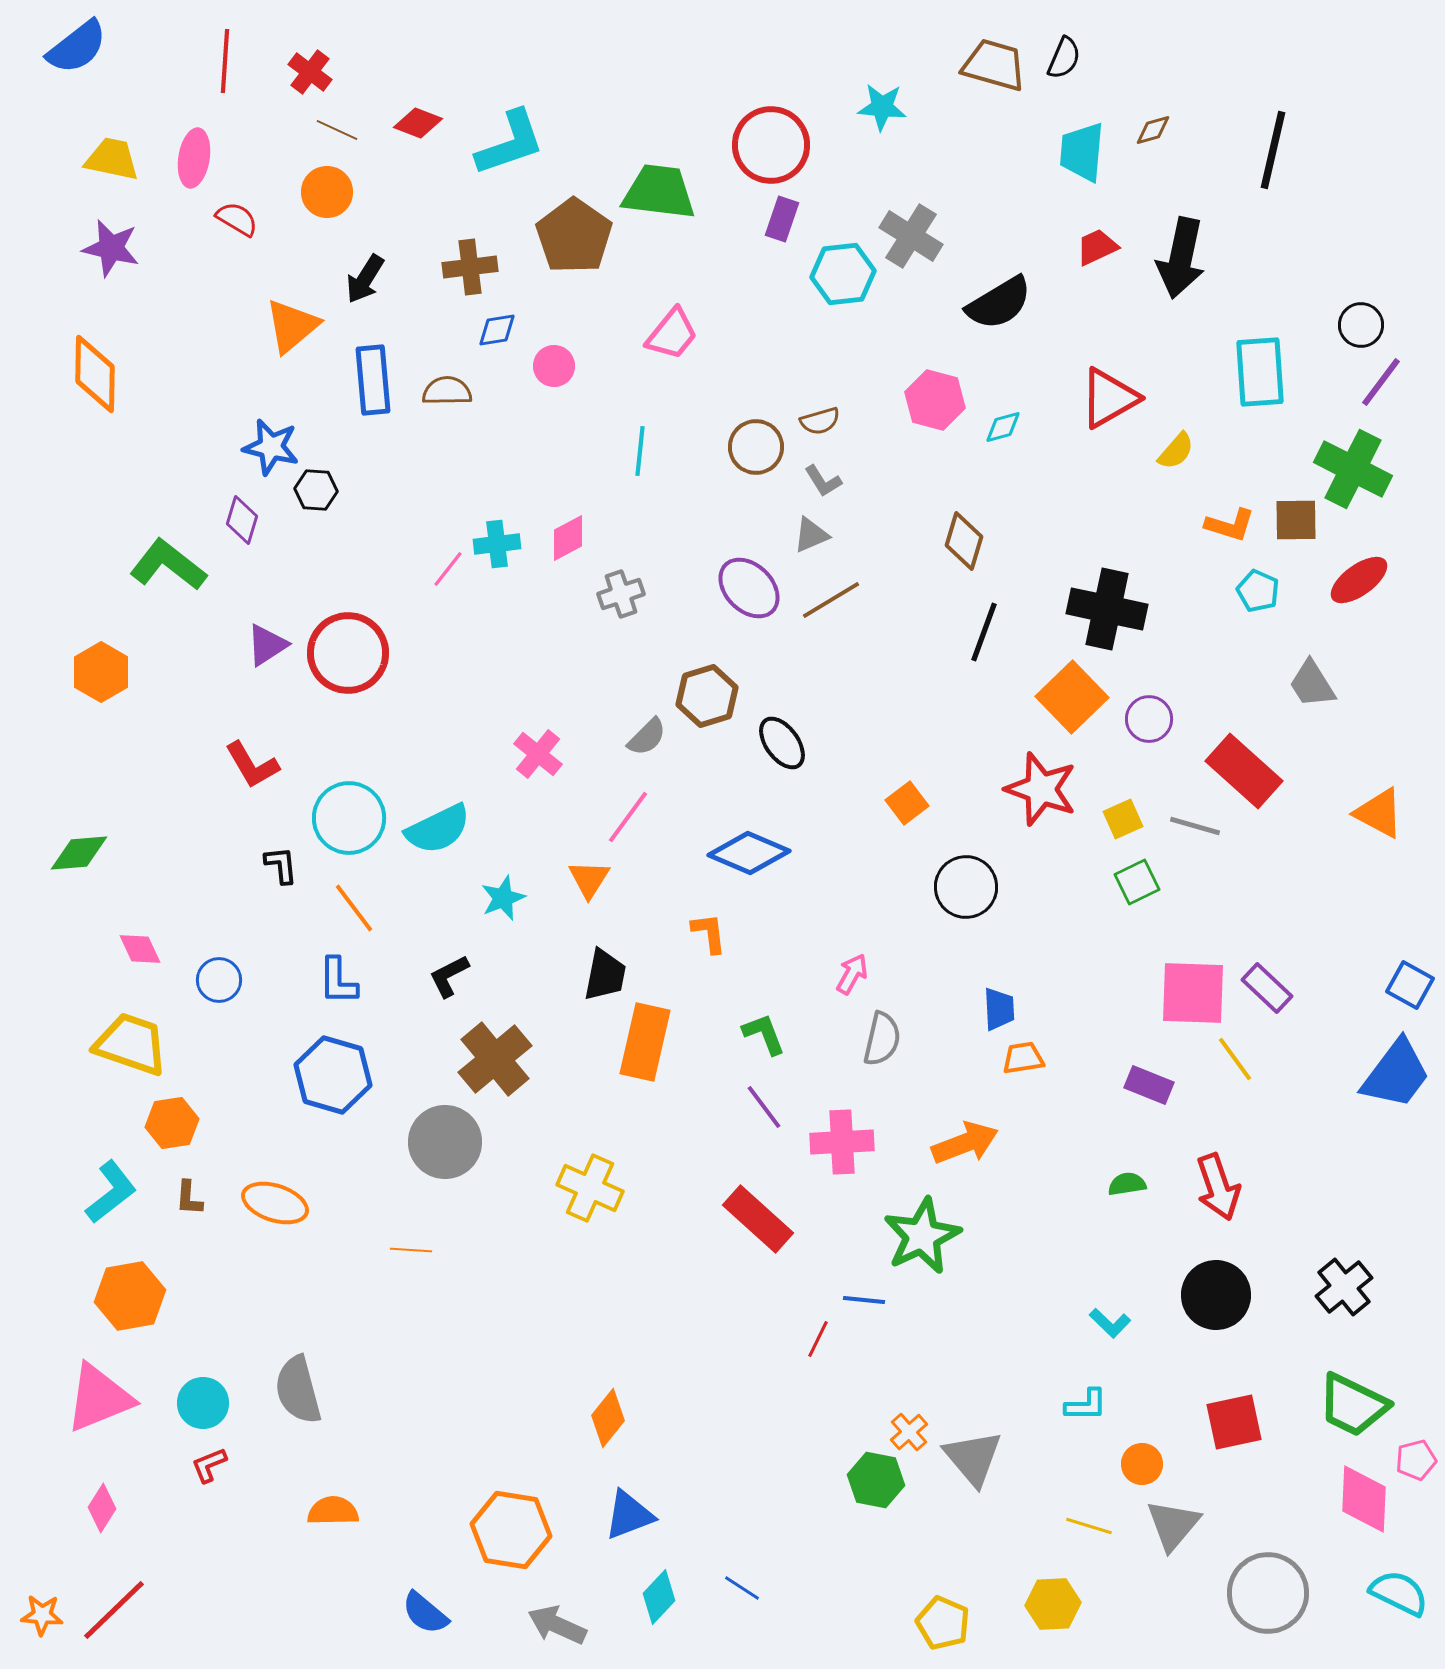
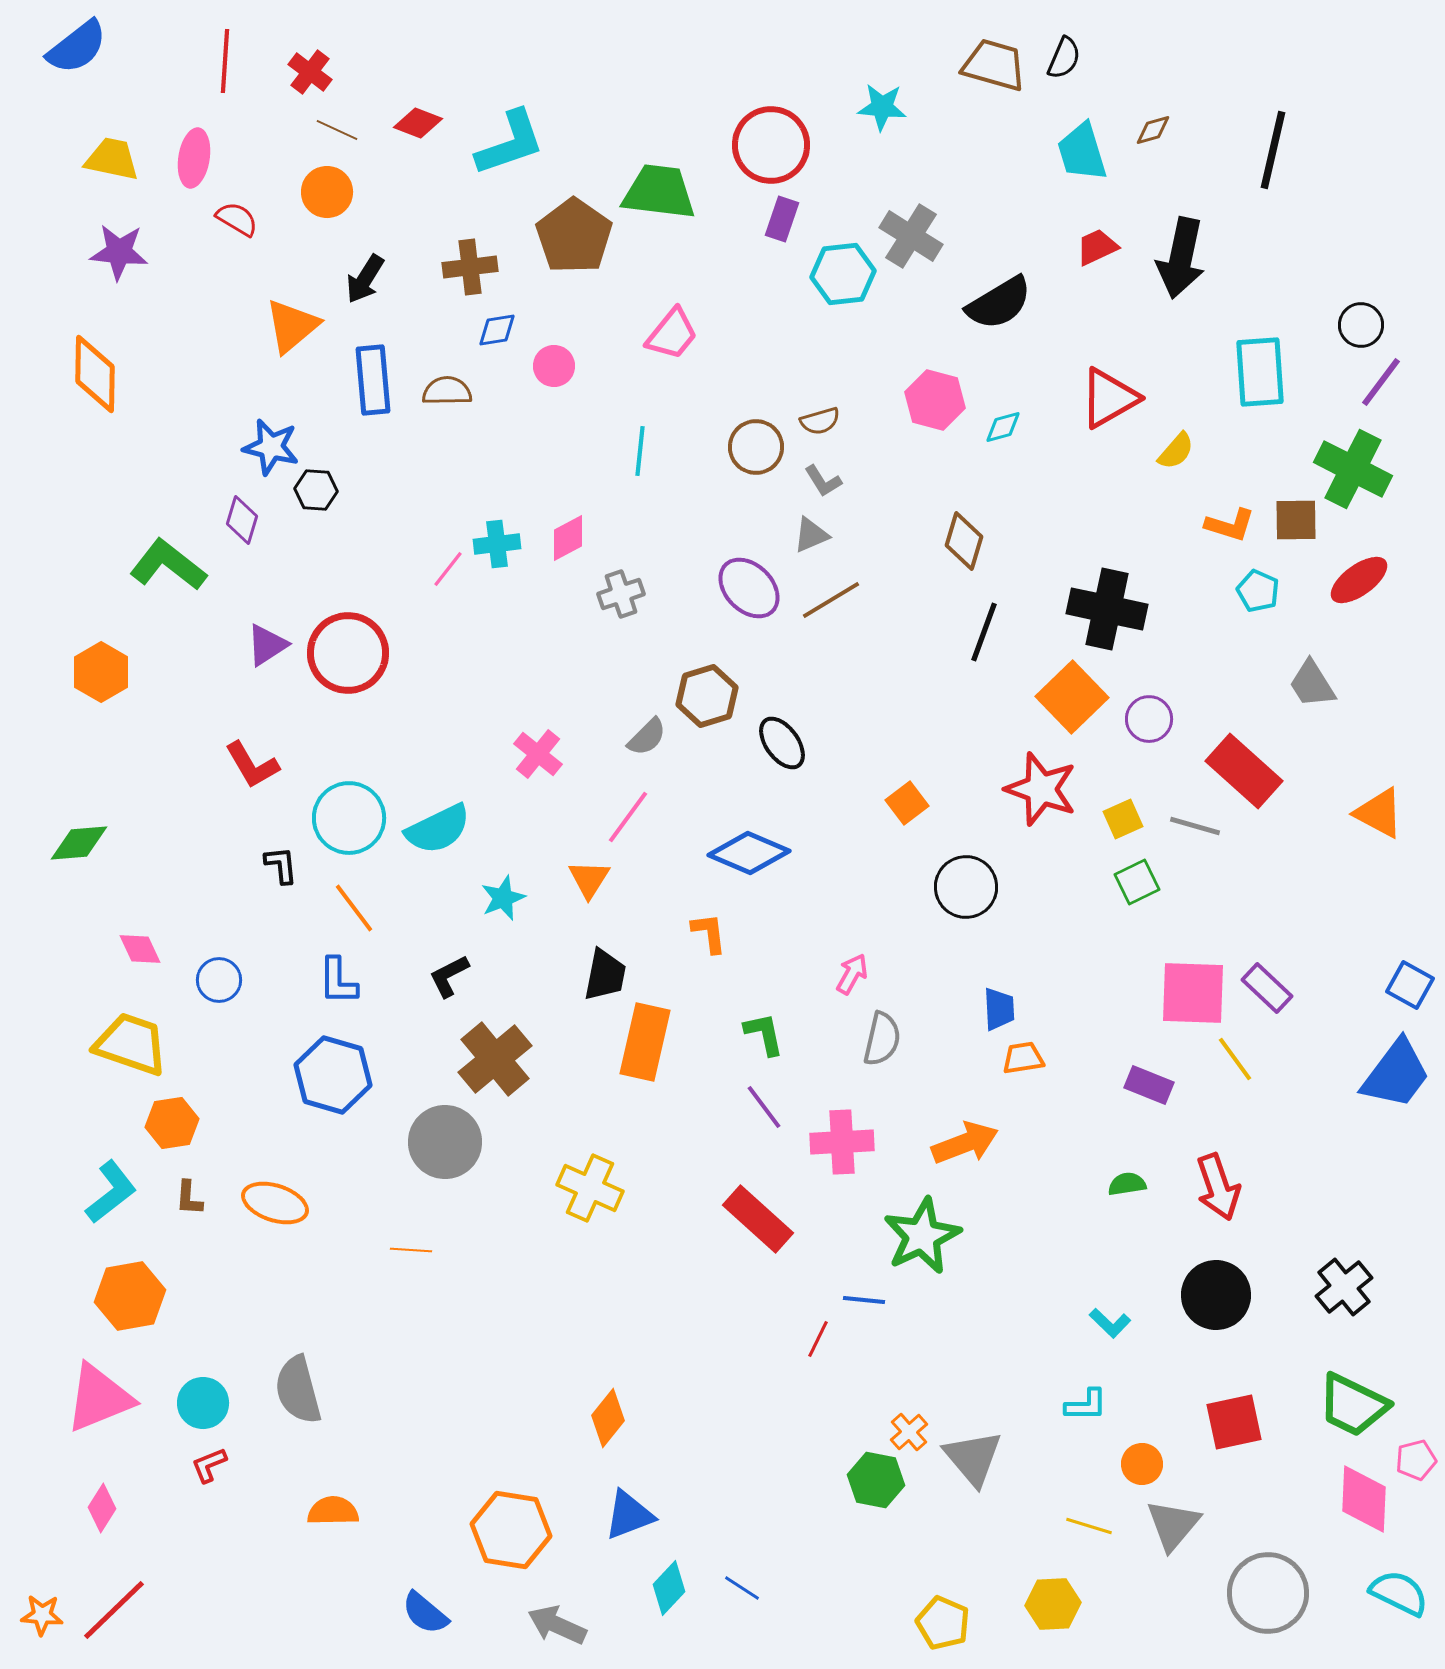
cyan trapezoid at (1082, 152): rotated 22 degrees counterclockwise
purple star at (111, 248): moved 8 px right, 4 px down; rotated 8 degrees counterclockwise
green diamond at (79, 853): moved 10 px up
green L-shape at (764, 1034): rotated 9 degrees clockwise
cyan diamond at (659, 1597): moved 10 px right, 9 px up
